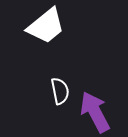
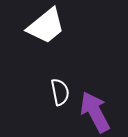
white semicircle: moved 1 px down
